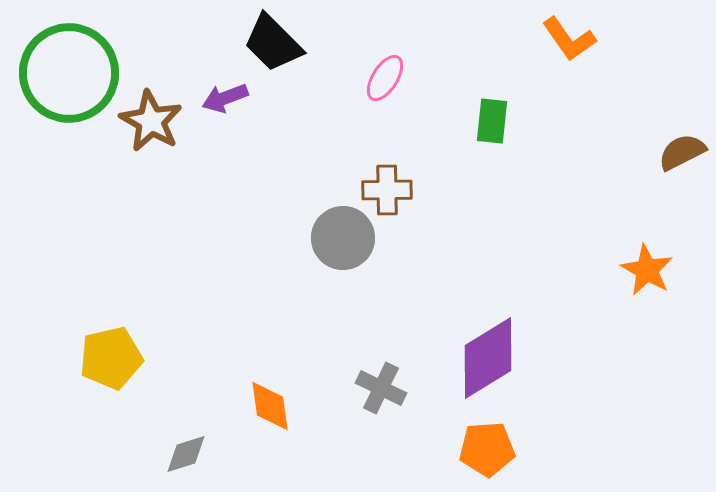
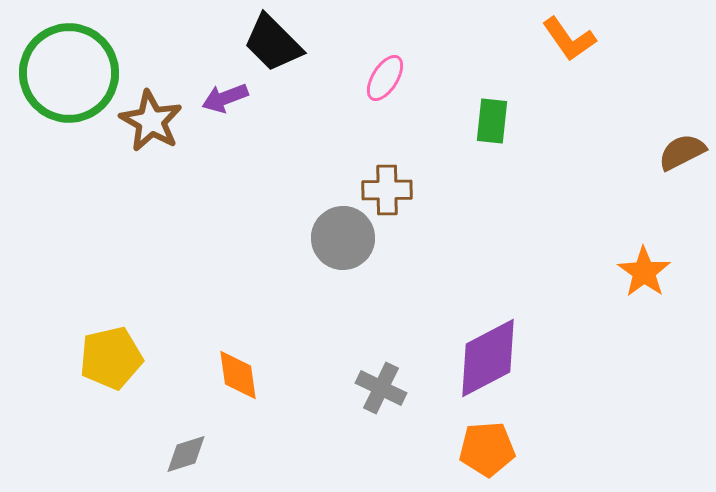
orange star: moved 3 px left, 2 px down; rotated 6 degrees clockwise
purple diamond: rotated 4 degrees clockwise
orange diamond: moved 32 px left, 31 px up
